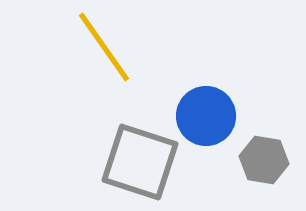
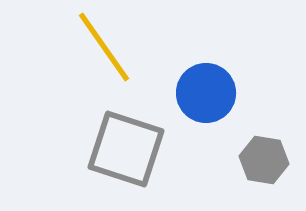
blue circle: moved 23 px up
gray square: moved 14 px left, 13 px up
